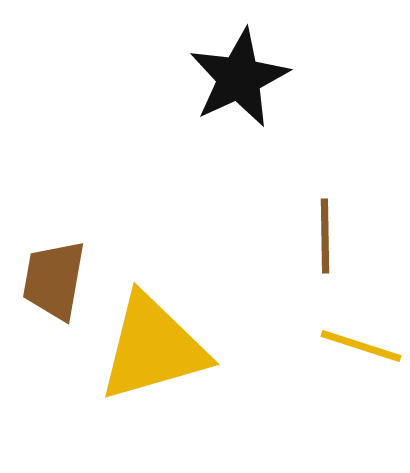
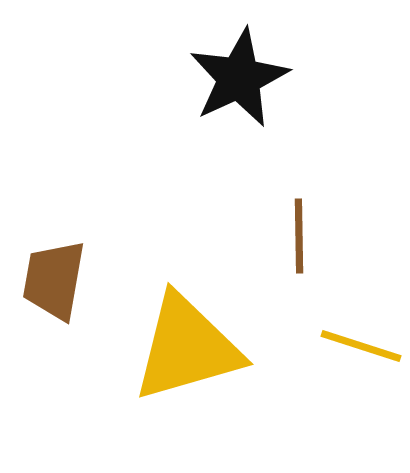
brown line: moved 26 px left
yellow triangle: moved 34 px right
